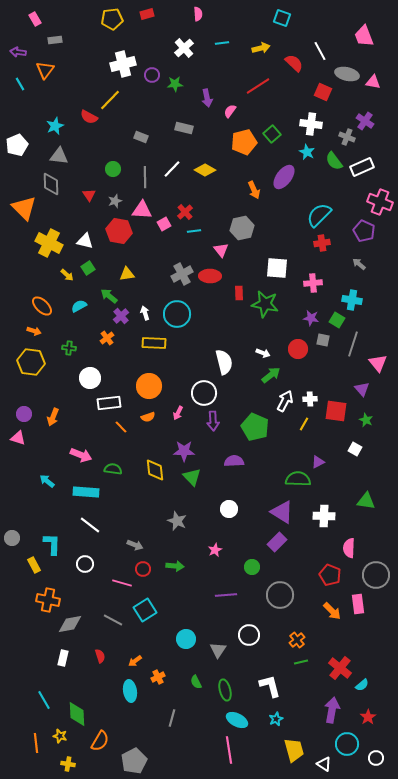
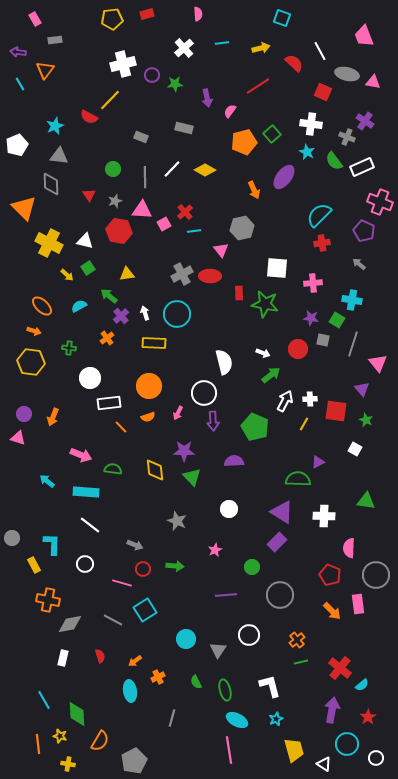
orange line at (36, 743): moved 2 px right, 1 px down
